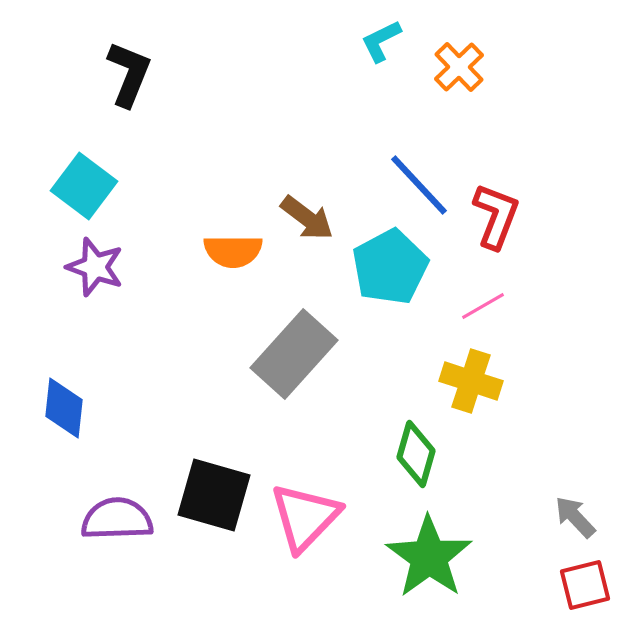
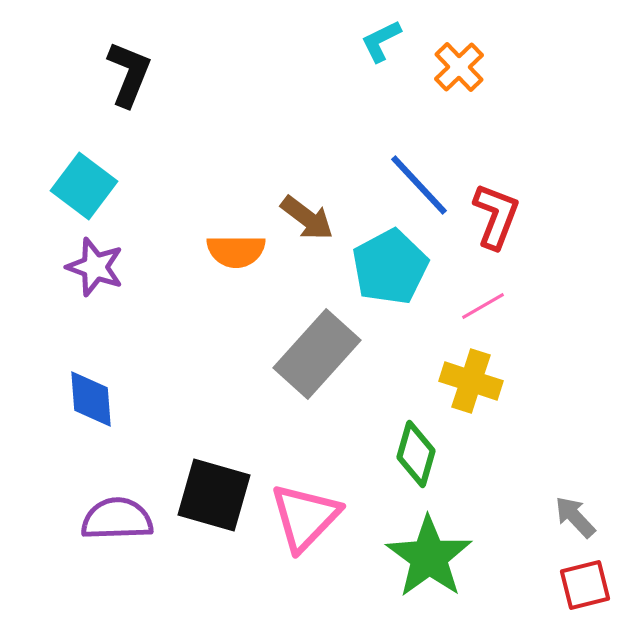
orange semicircle: moved 3 px right
gray rectangle: moved 23 px right
blue diamond: moved 27 px right, 9 px up; rotated 10 degrees counterclockwise
